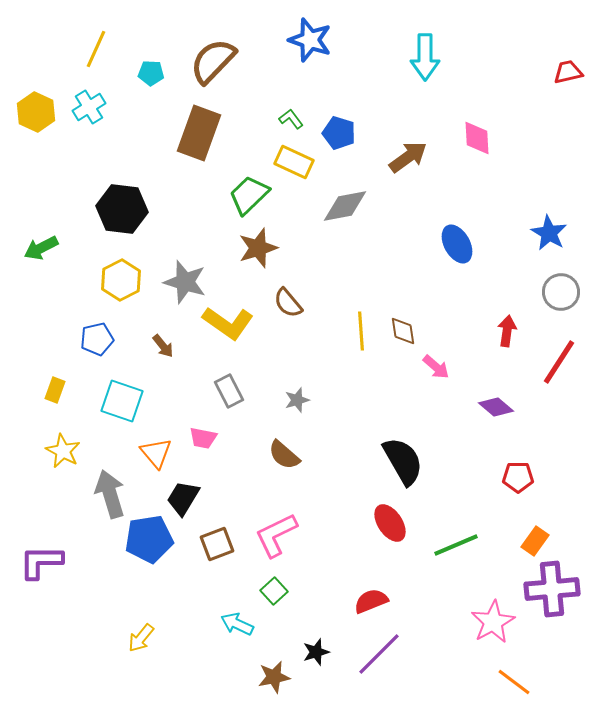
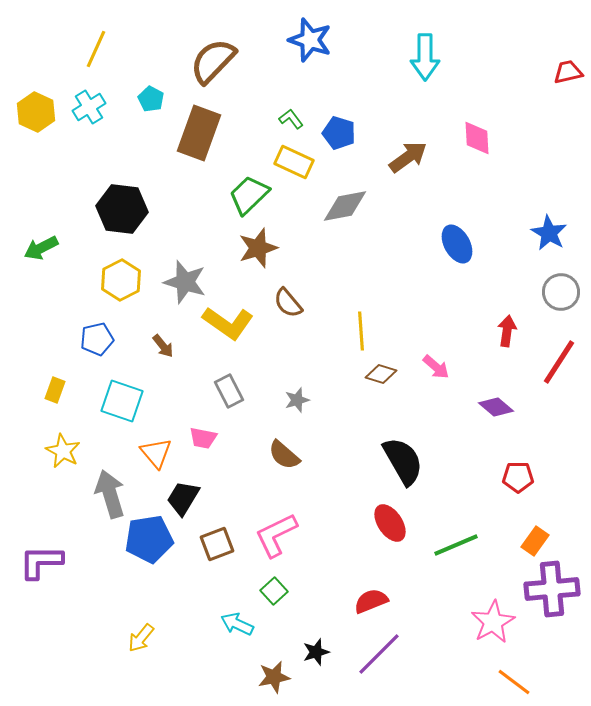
cyan pentagon at (151, 73): moved 26 px down; rotated 25 degrees clockwise
brown diamond at (403, 331): moved 22 px left, 43 px down; rotated 64 degrees counterclockwise
